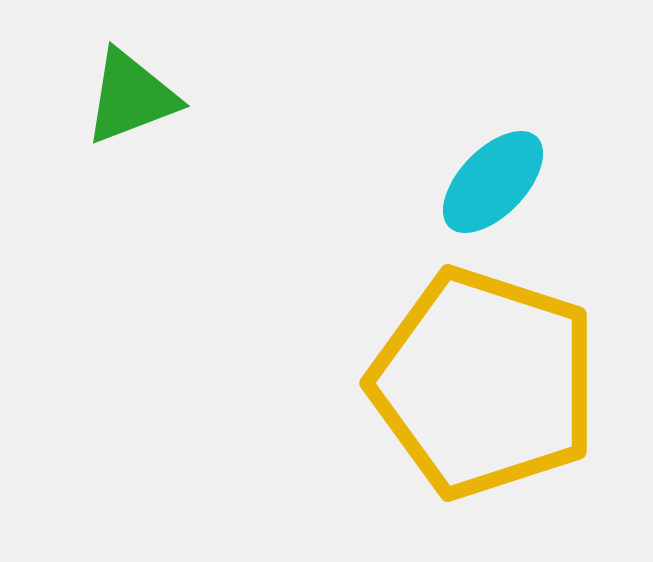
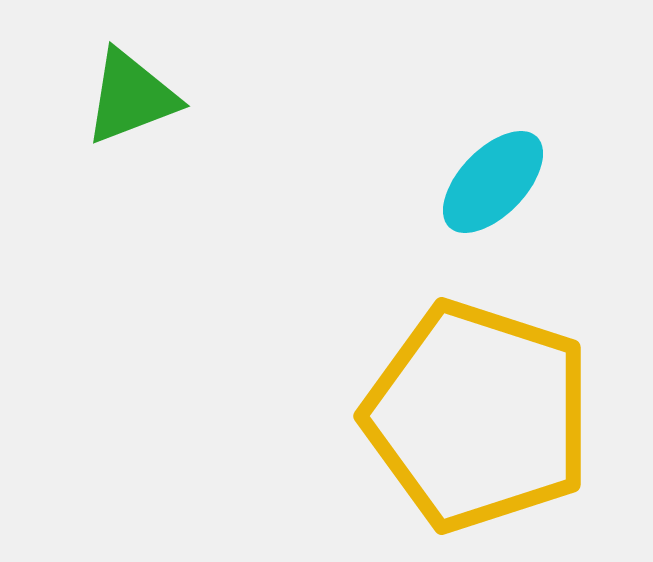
yellow pentagon: moved 6 px left, 33 px down
